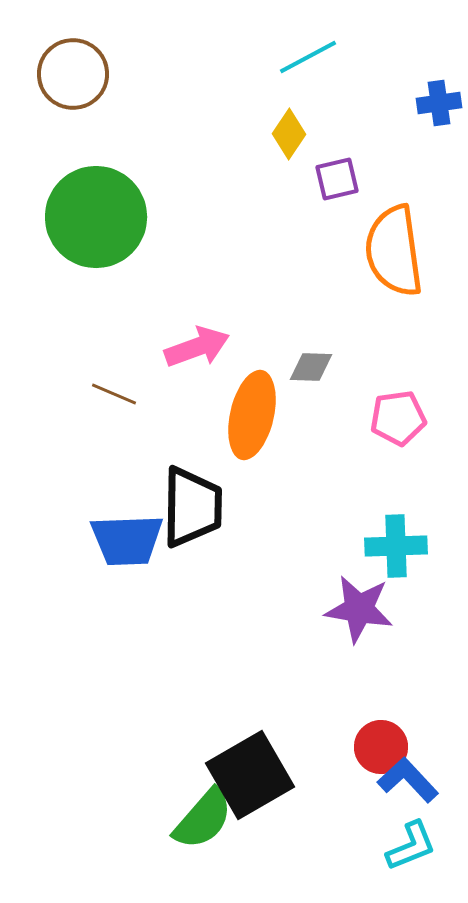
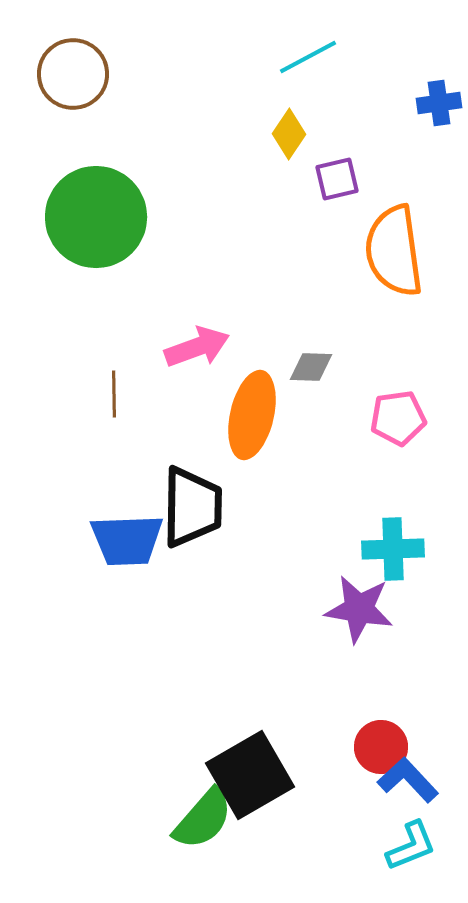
brown line: rotated 66 degrees clockwise
cyan cross: moved 3 px left, 3 px down
